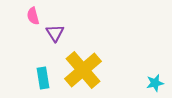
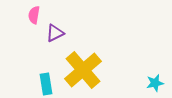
pink semicircle: moved 1 px right, 1 px up; rotated 24 degrees clockwise
purple triangle: rotated 36 degrees clockwise
cyan rectangle: moved 3 px right, 6 px down
